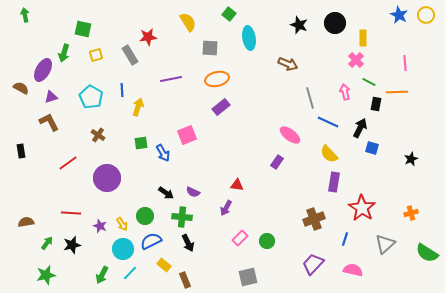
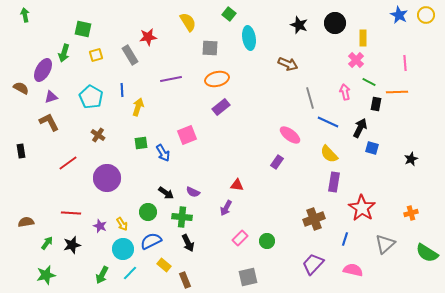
green circle at (145, 216): moved 3 px right, 4 px up
